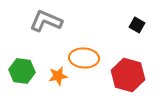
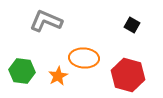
black square: moved 5 px left
orange star: rotated 18 degrees counterclockwise
